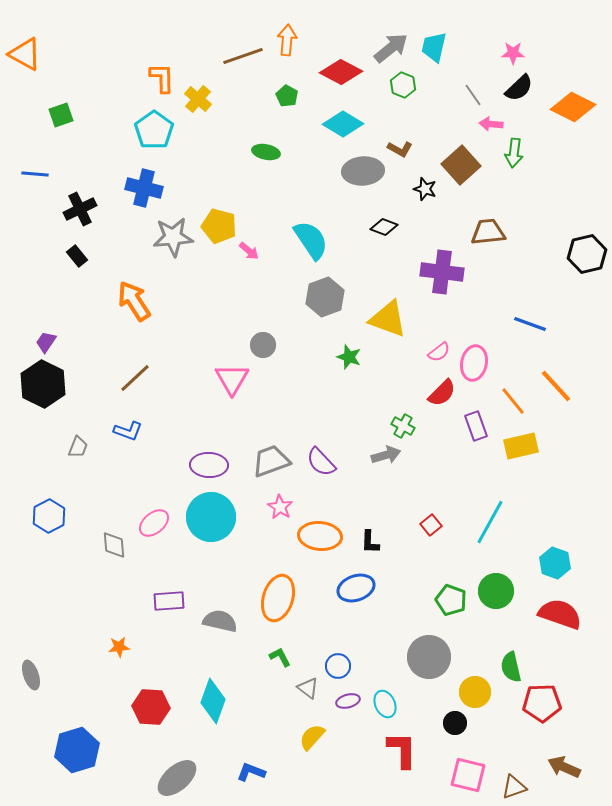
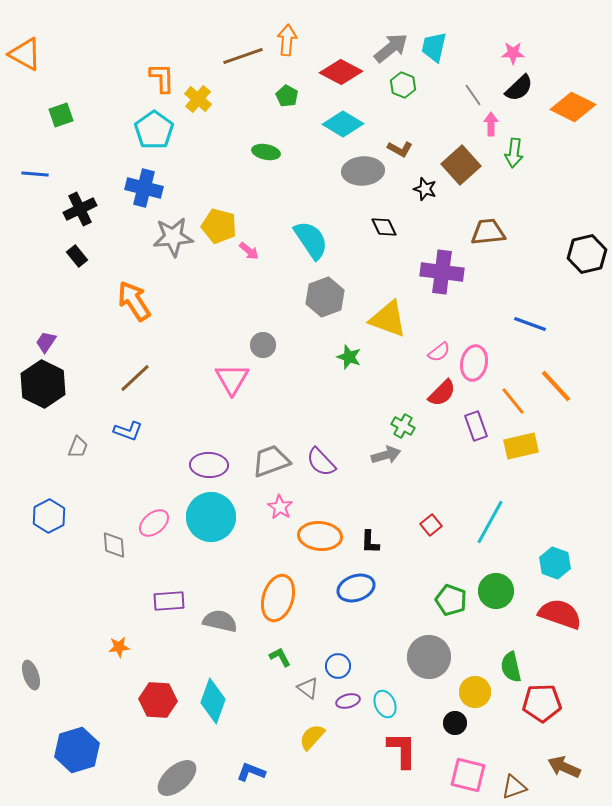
pink arrow at (491, 124): rotated 85 degrees clockwise
black diamond at (384, 227): rotated 44 degrees clockwise
red hexagon at (151, 707): moved 7 px right, 7 px up
